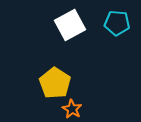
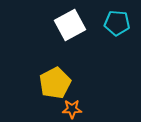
yellow pentagon: rotated 12 degrees clockwise
orange star: rotated 30 degrees counterclockwise
